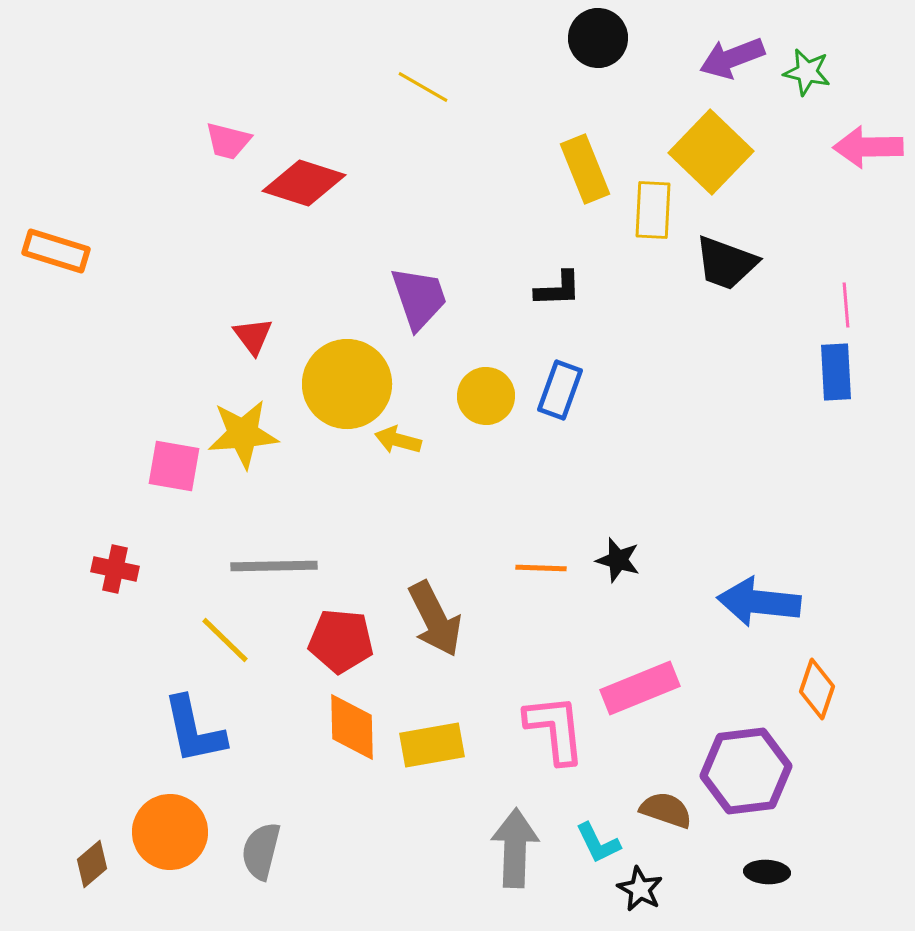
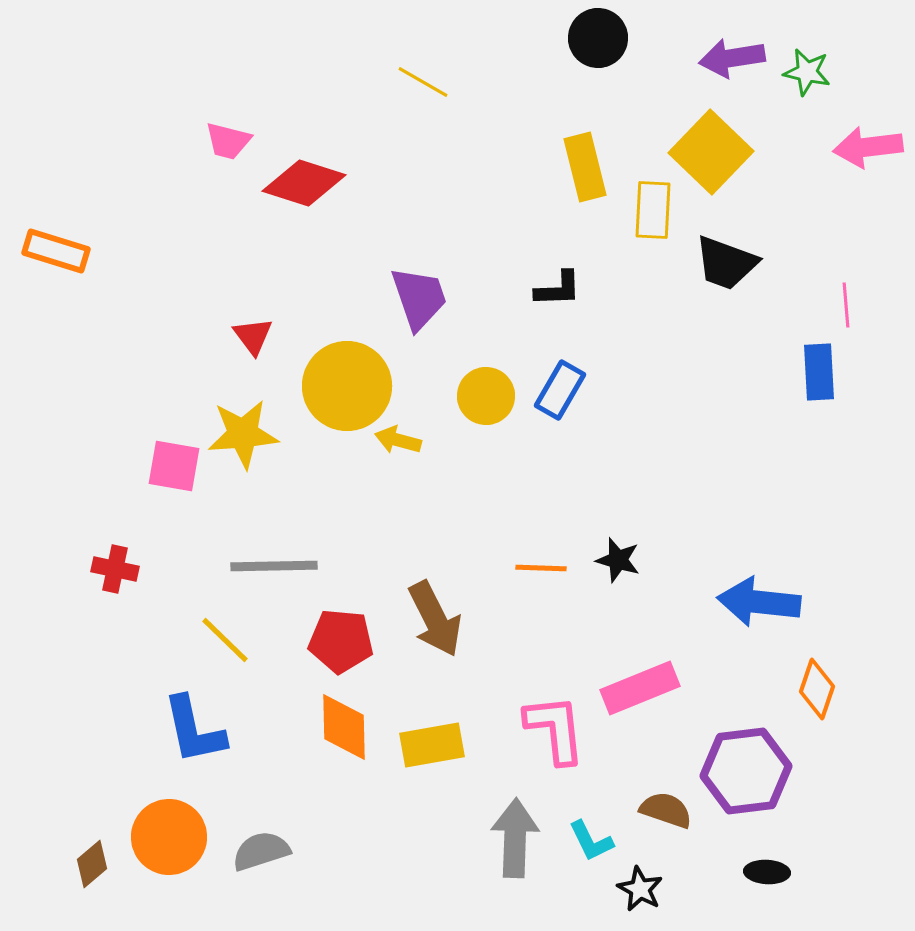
purple arrow at (732, 58): rotated 12 degrees clockwise
yellow line at (423, 87): moved 5 px up
pink arrow at (868, 147): rotated 6 degrees counterclockwise
yellow rectangle at (585, 169): moved 2 px up; rotated 8 degrees clockwise
blue rectangle at (836, 372): moved 17 px left
yellow circle at (347, 384): moved 2 px down
blue rectangle at (560, 390): rotated 10 degrees clockwise
orange diamond at (352, 727): moved 8 px left
orange circle at (170, 832): moved 1 px left, 5 px down
cyan L-shape at (598, 843): moved 7 px left, 2 px up
gray arrow at (515, 848): moved 10 px up
gray semicircle at (261, 851): rotated 58 degrees clockwise
